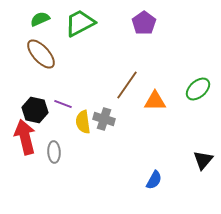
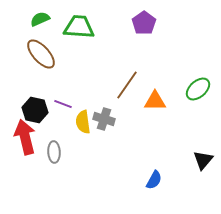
green trapezoid: moved 1 px left, 4 px down; rotated 32 degrees clockwise
